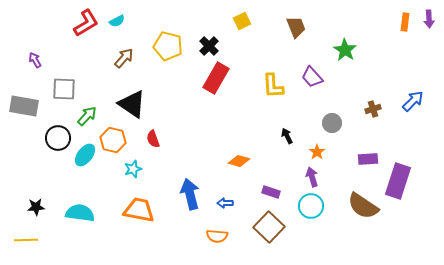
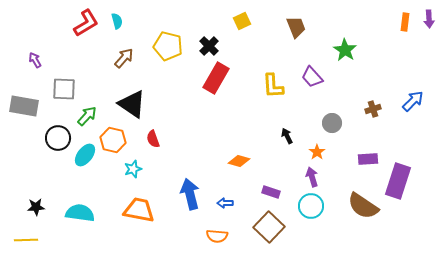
cyan semicircle at (117, 21): rotated 77 degrees counterclockwise
